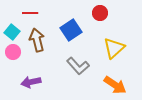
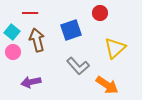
blue square: rotated 15 degrees clockwise
yellow triangle: moved 1 px right
orange arrow: moved 8 px left
